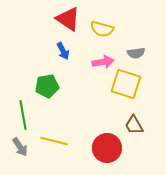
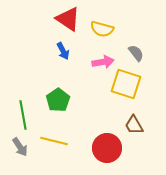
gray semicircle: rotated 120 degrees counterclockwise
green pentagon: moved 11 px right, 14 px down; rotated 25 degrees counterclockwise
